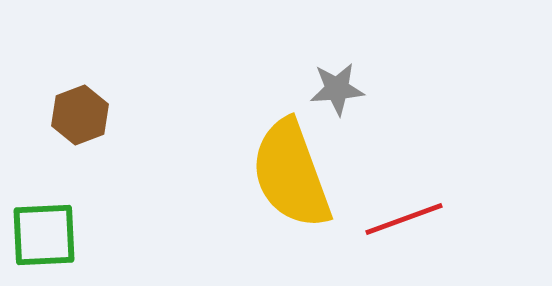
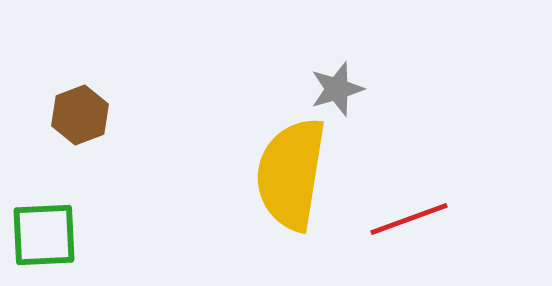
gray star: rotated 12 degrees counterclockwise
yellow semicircle: rotated 29 degrees clockwise
red line: moved 5 px right
